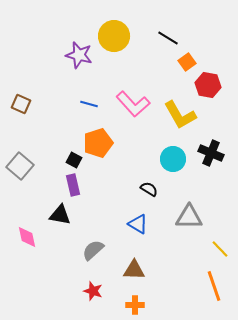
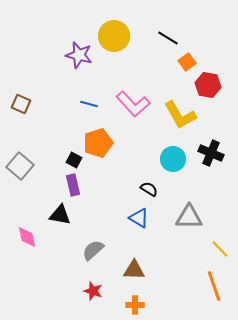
blue triangle: moved 1 px right, 6 px up
